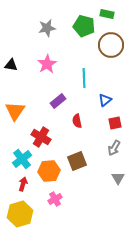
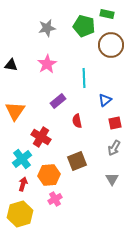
orange hexagon: moved 4 px down
gray triangle: moved 6 px left, 1 px down
